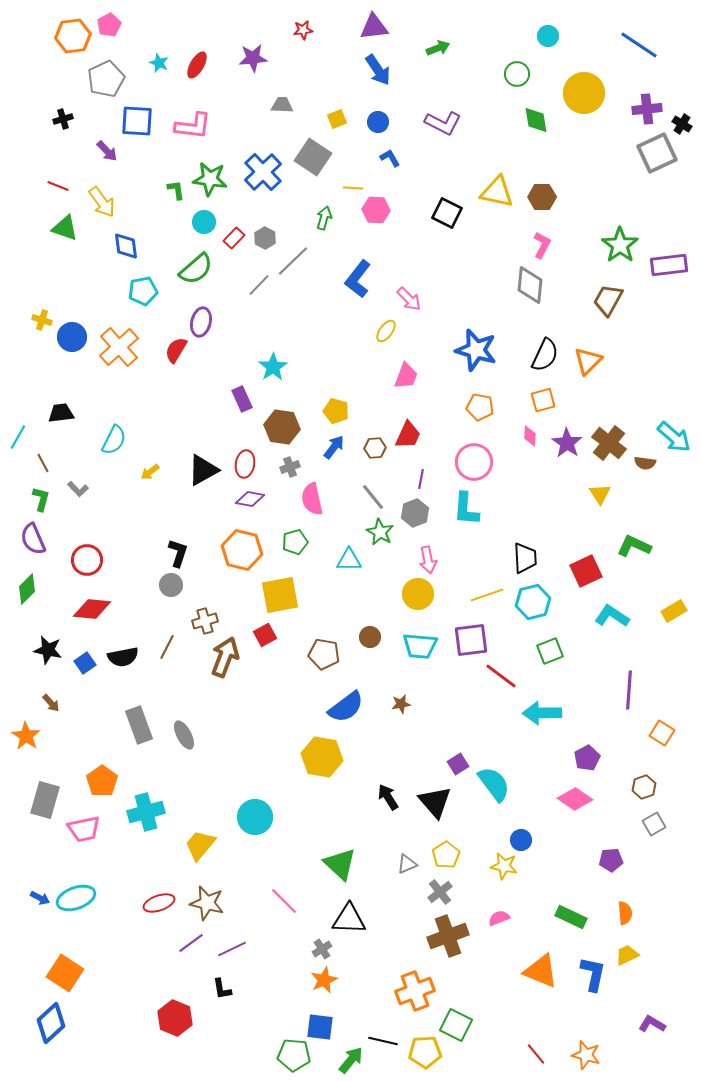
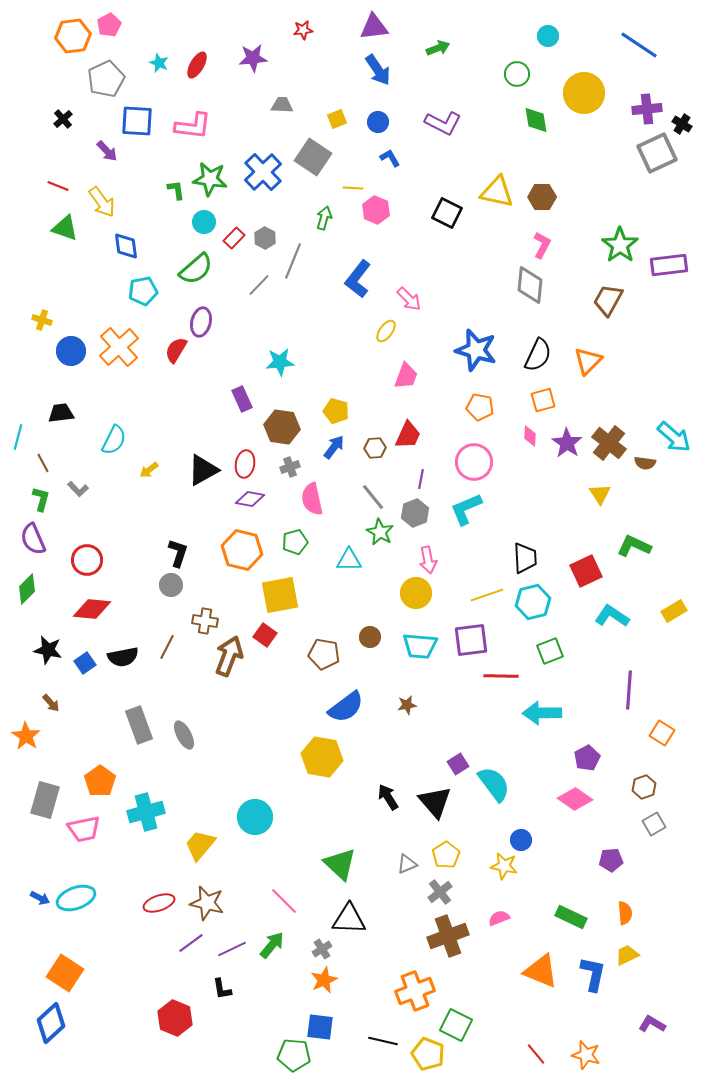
black cross at (63, 119): rotated 24 degrees counterclockwise
pink hexagon at (376, 210): rotated 20 degrees clockwise
gray line at (293, 261): rotated 24 degrees counterclockwise
blue circle at (72, 337): moved 1 px left, 14 px down
black semicircle at (545, 355): moved 7 px left
cyan star at (273, 367): moved 7 px right, 5 px up; rotated 28 degrees clockwise
cyan line at (18, 437): rotated 15 degrees counterclockwise
yellow arrow at (150, 472): moved 1 px left, 2 px up
cyan L-shape at (466, 509): rotated 63 degrees clockwise
yellow circle at (418, 594): moved 2 px left, 1 px up
brown cross at (205, 621): rotated 25 degrees clockwise
red square at (265, 635): rotated 25 degrees counterclockwise
brown arrow at (225, 657): moved 4 px right, 1 px up
red line at (501, 676): rotated 36 degrees counterclockwise
brown star at (401, 704): moved 6 px right, 1 px down
orange pentagon at (102, 781): moved 2 px left
yellow pentagon at (425, 1052): moved 3 px right, 2 px down; rotated 24 degrees clockwise
green arrow at (351, 1060): moved 79 px left, 115 px up
